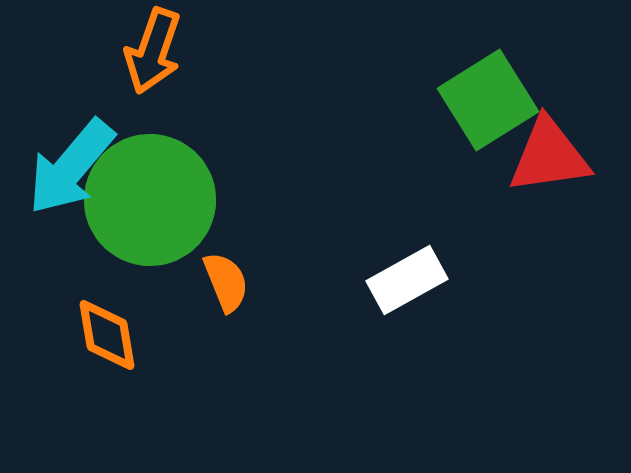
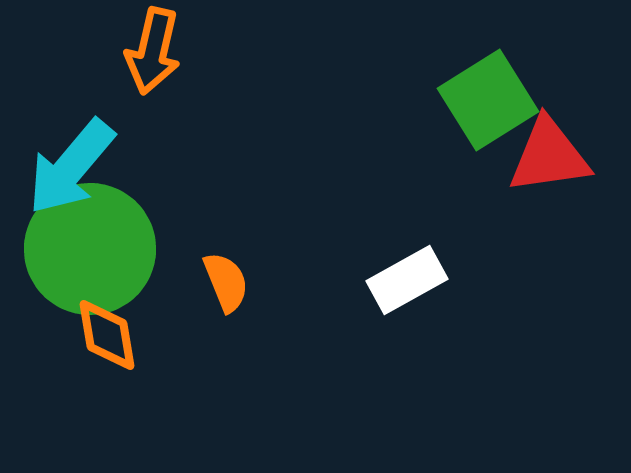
orange arrow: rotated 6 degrees counterclockwise
green circle: moved 60 px left, 49 px down
